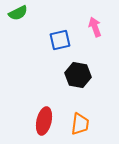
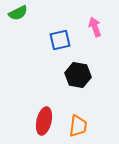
orange trapezoid: moved 2 px left, 2 px down
